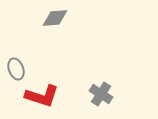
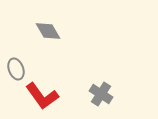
gray diamond: moved 7 px left, 13 px down; rotated 64 degrees clockwise
red L-shape: rotated 36 degrees clockwise
